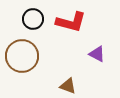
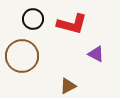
red L-shape: moved 1 px right, 2 px down
purple triangle: moved 1 px left
brown triangle: rotated 48 degrees counterclockwise
